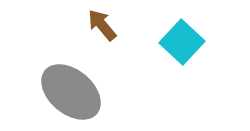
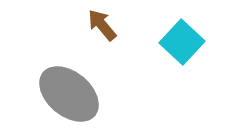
gray ellipse: moved 2 px left, 2 px down
